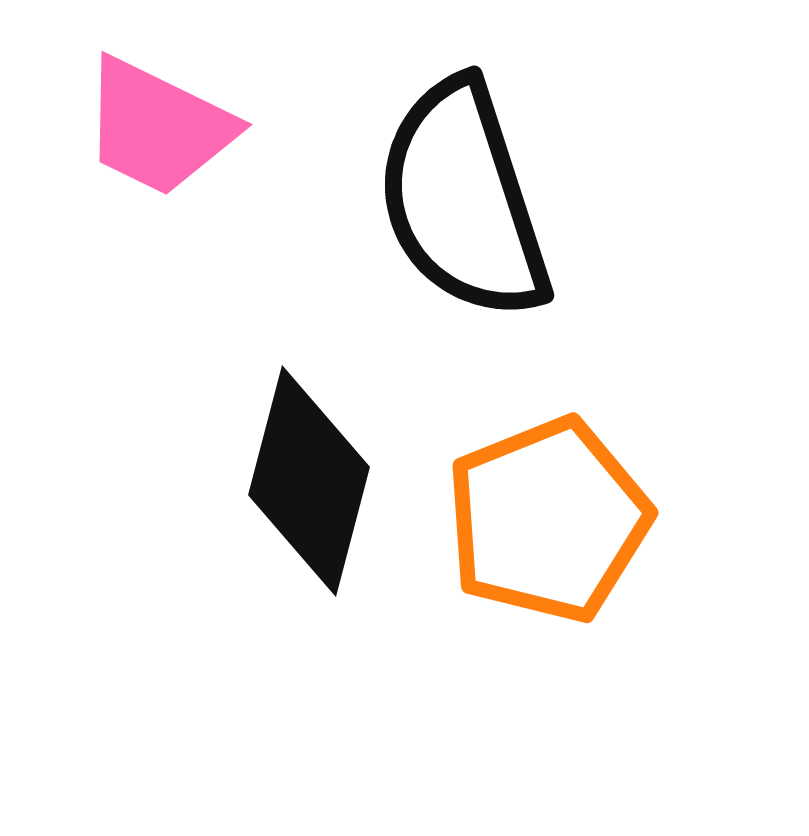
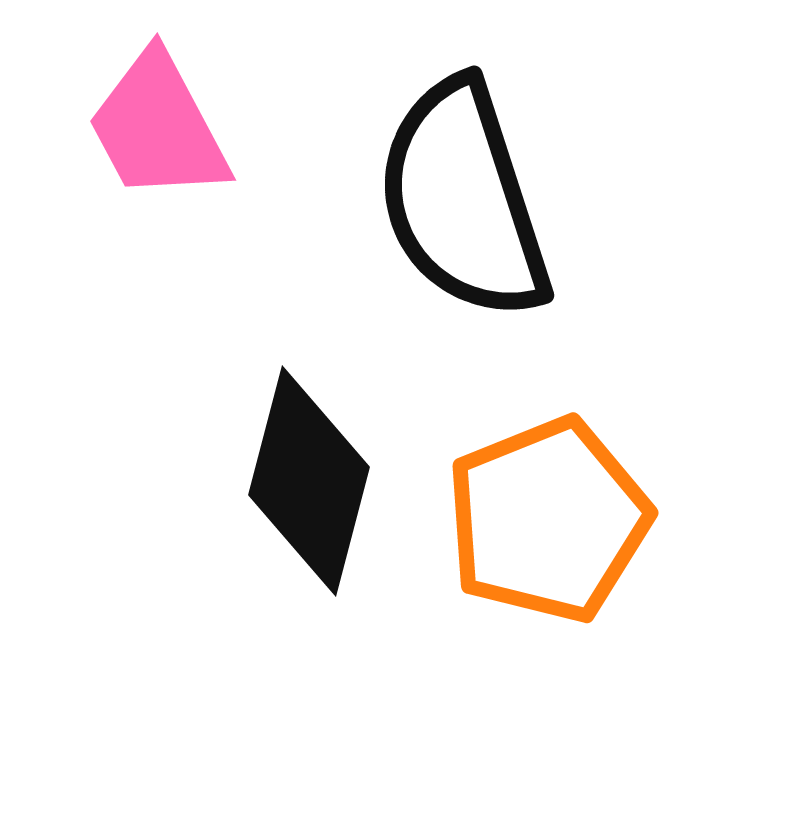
pink trapezoid: rotated 36 degrees clockwise
